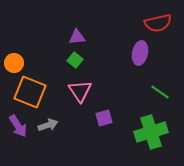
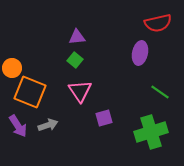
orange circle: moved 2 px left, 5 px down
